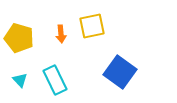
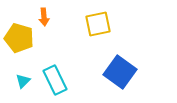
yellow square: moved 6 px right, 2 px up
orange arrow: moved 17 px left, 17 px up
cyan triangle: moved 3 px right, 1 px down; rotated 28 degrees clockwise
